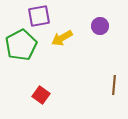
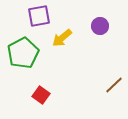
yellow arrow: rotated 10 degrees counterclockwise
green pentagon: moved 2 px right, 8 px down
brown line: rotated 42 degrees clockwise
